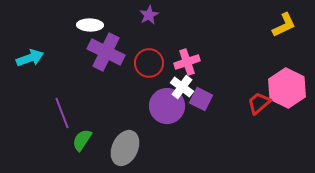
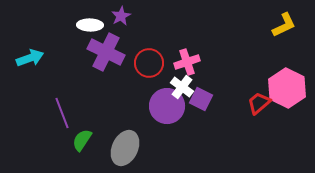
purple star: moved 28 px left, 1 px down
